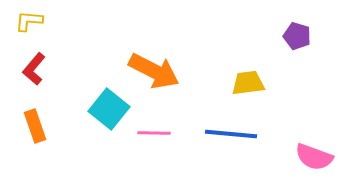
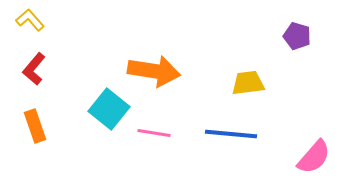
yellow L-shape: moved 1 px right, 1 px up; rotated 44 degrees clockwise
orange arrow: rotated 18 degrees counterclockwise
pink line: rotated 8 degrees clockwise
pink semicircle: rotated 69 degrees counterclockwise
